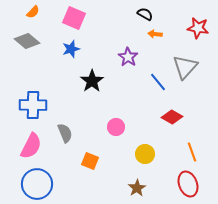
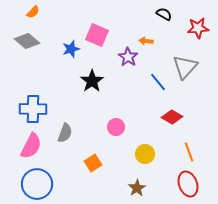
black semicircle: moved 19 px right
pink square: moved 23 px right, 17 px down
red star: rotated 15 degrees counterclockwise
orange arrow: moved 9 px left, 7 px down
blue cross: moved 4 px down
gray semicircle: rotated 42 degrees clockwise
orange line: moved 3 px left
orange square: moved 3 px right, 2 px down; rotated 36 degrees clockwise
